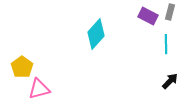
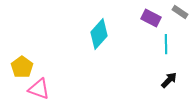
gray rectangle: moved 10 px right; rotated 70 degrees counterclockwise
purple rectangle: moved 3 px right, 2 px down
cyan diamond: moved 3 px right
black arrow: moved 1 px left, 1 px up
pink triangle: rotated 35 degrees clockwise
